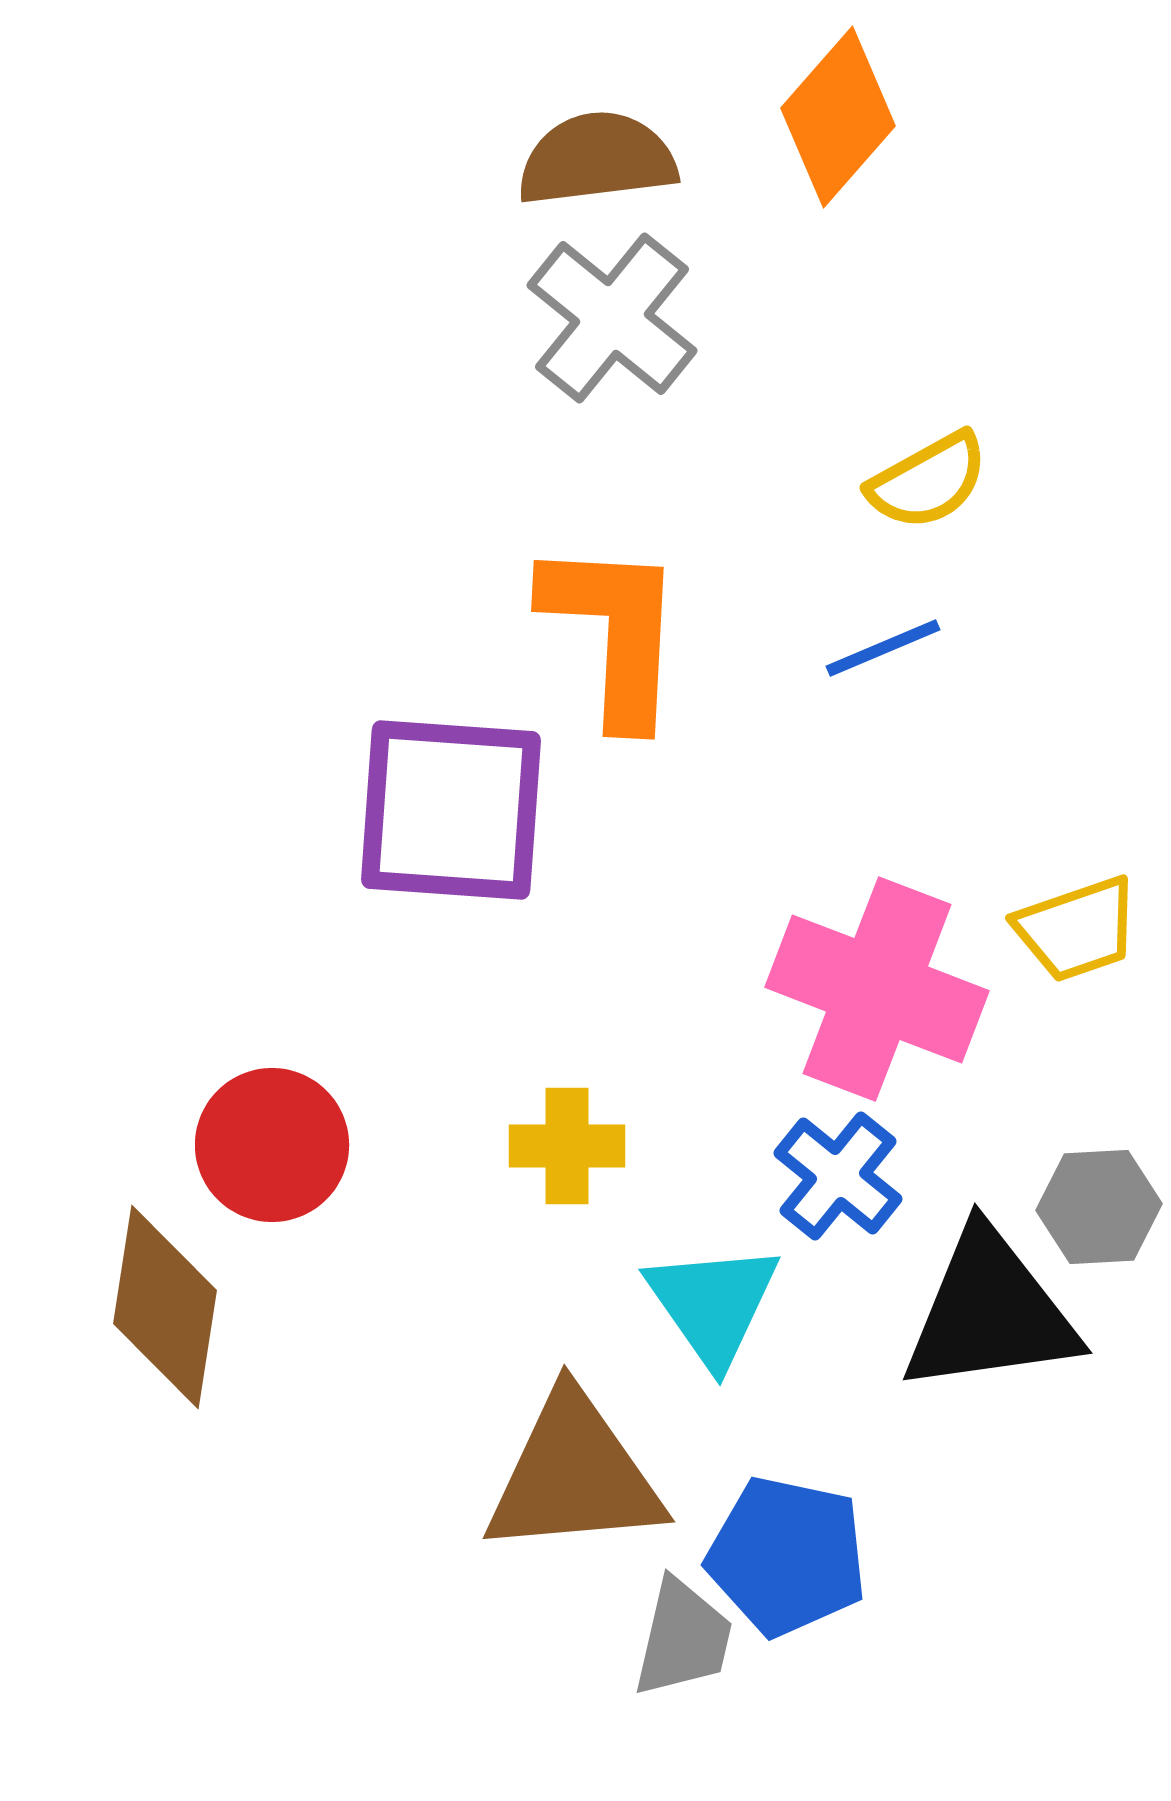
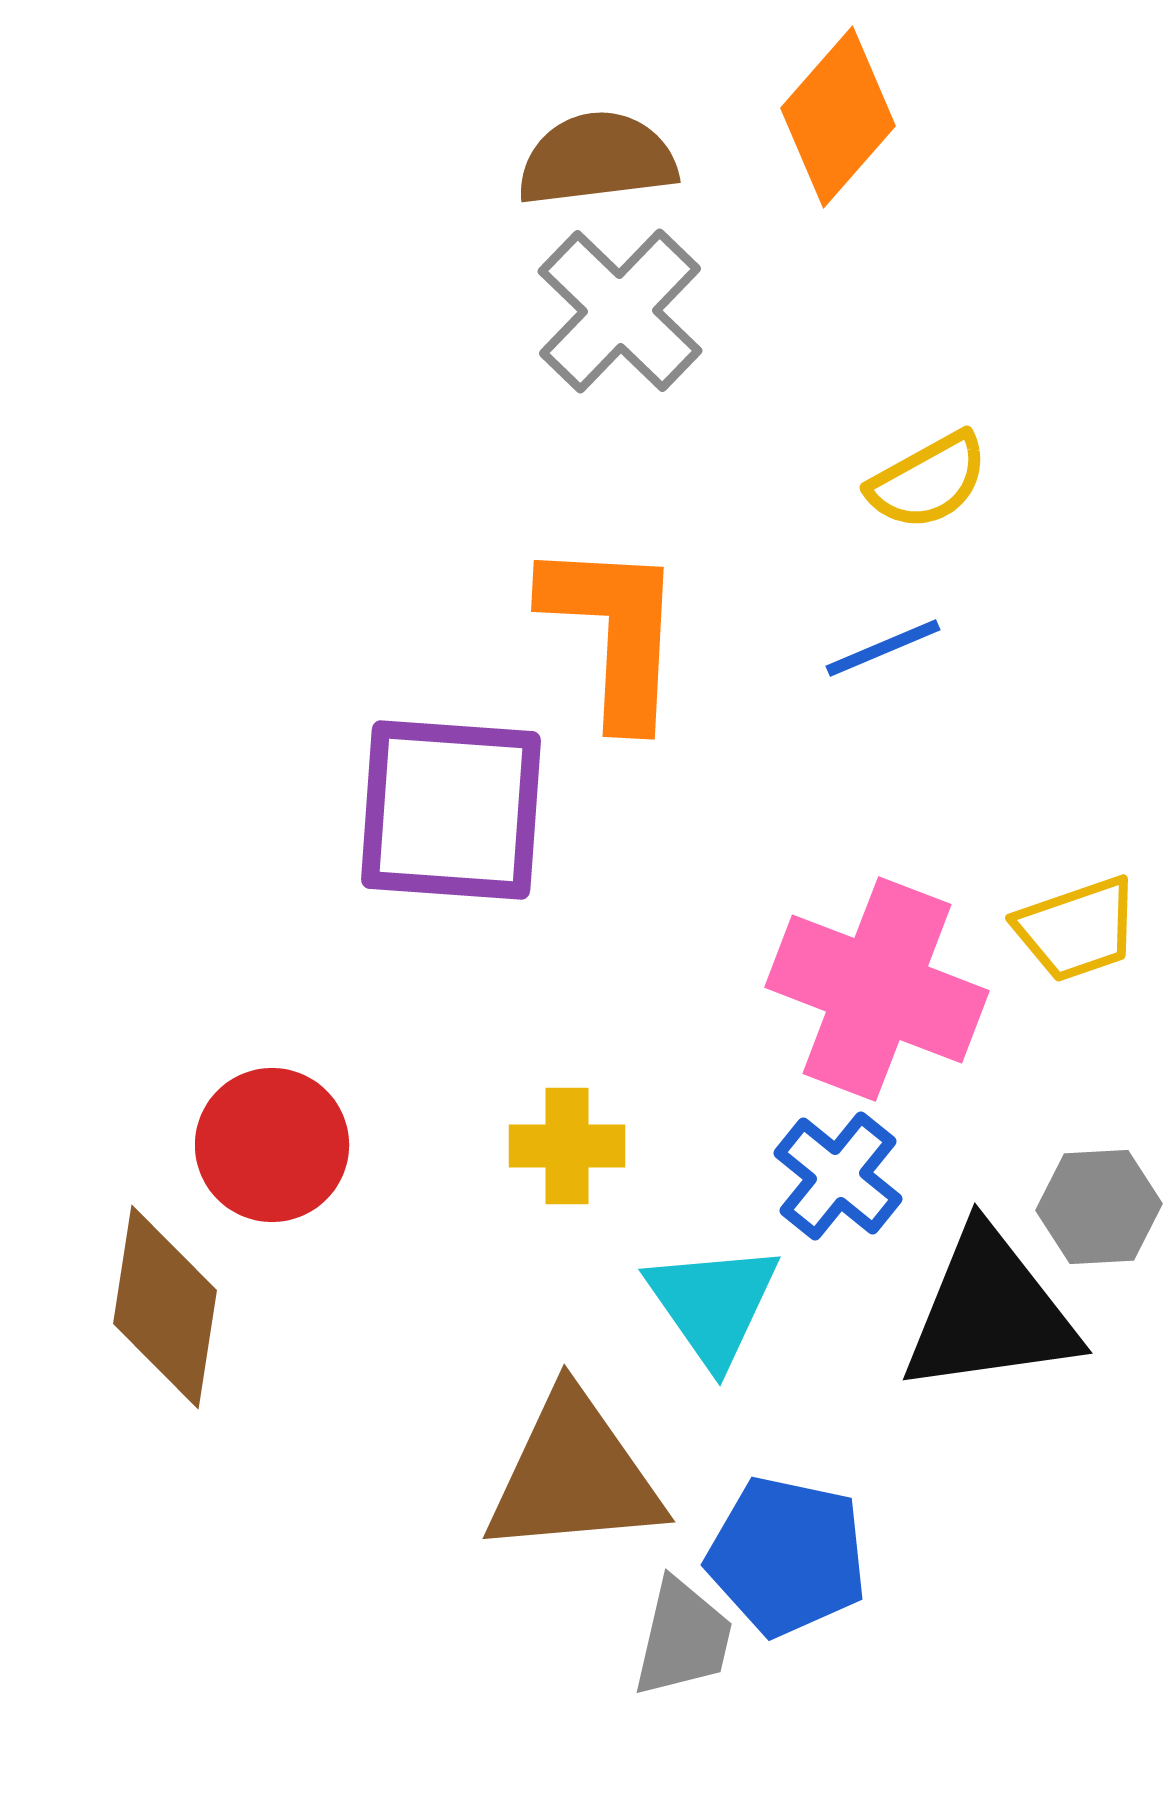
gray cross: moved 8 px right, 7 px up; rotated 5 degrees clockwise
